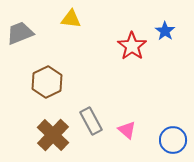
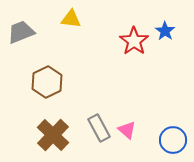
gray trapezoid: moved 1 px right, 1 px up
red star: moved 2 px right, 5 px up
gray rectangle: moved 8 px right, 7 px down
